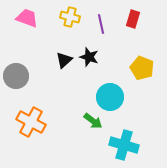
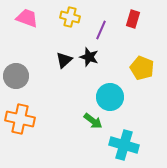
purple line: moved 6 px down; rotated 36 degrees clockwise
orange cross: moved 11 px left, 3 px up; rotated 16 degrees counterclockwise
